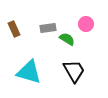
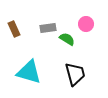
black trapezoid: moved 1 px right, 3 px down; rotated 15 degrees clockwise
